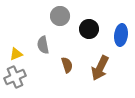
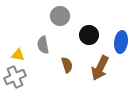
black circle: moved 6 px down
blue ellipse: moved 7 px down
yellow triangle: moved 2 px right, 1 px down; rotated 32 degrees clockwise
